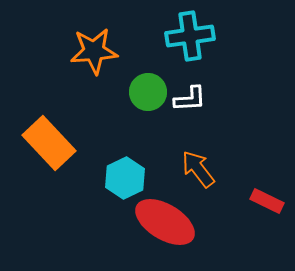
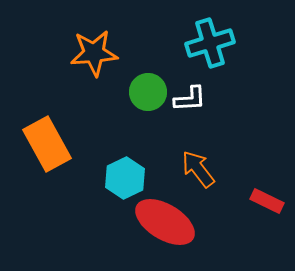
cyan cross: moved 20 px right, 7 px down; rotated 9 degrees counterclockwise
orange star: moved 2 px down
orange rectangle: moved 2 px left, 1 px down; rotated 14 degrees clockwise
